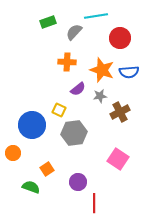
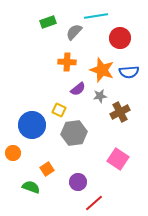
red line: rotated 48 degrees clockwise
